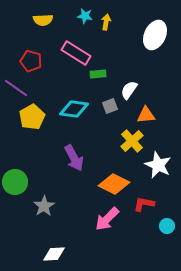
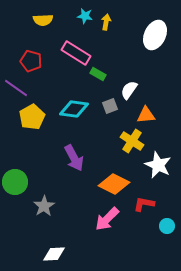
green rectangle: rotated 35 degrees clockwise
yellow cross: rotated 15 degrees counterclockwise
